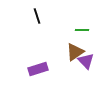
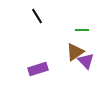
black line: rotated 14 degrees counterclockwise
